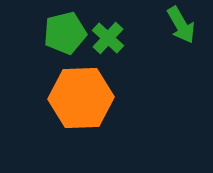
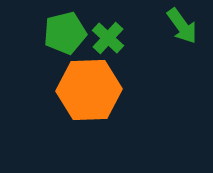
green arrow: moved 1 px right, 1 px down; rotated 6 degrees counterclockwise
orange hexagon: moved 8 px right, 8 px up
